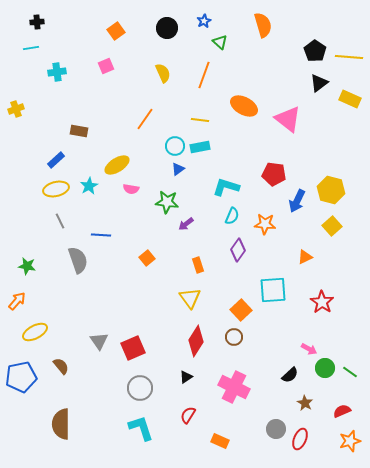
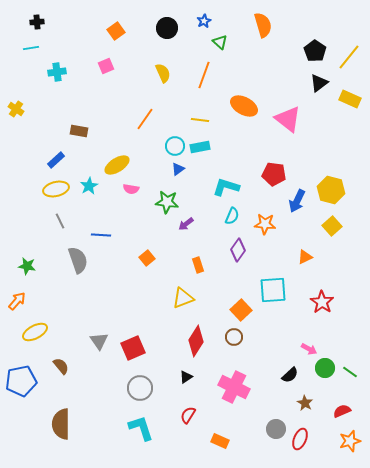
yellow line at (349, 57): rotated 56 degrees counterclockwise
yellow cross at (16, 109): rotated 35 degrees counterclockwise
yellow triangle at (190, 298): moved 7 px left; rotated 45 degrees clockwise
blue pentagon at (21, 377): moved 4 px down
